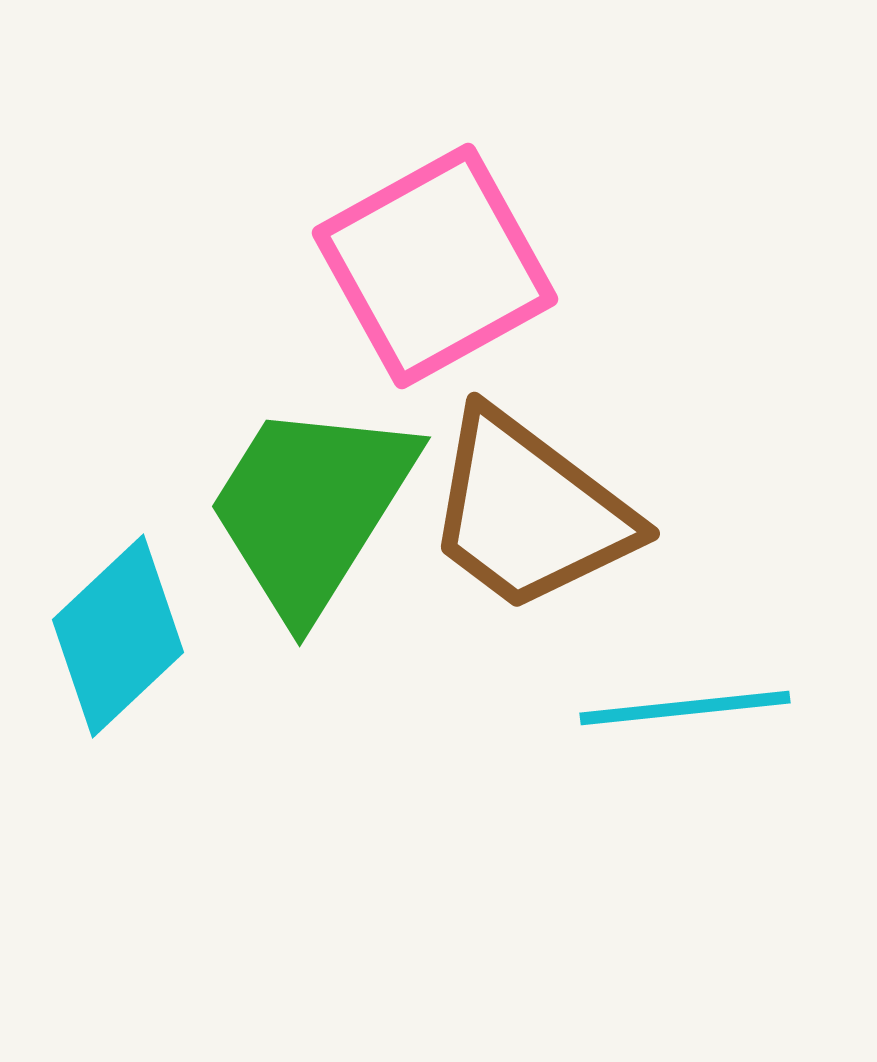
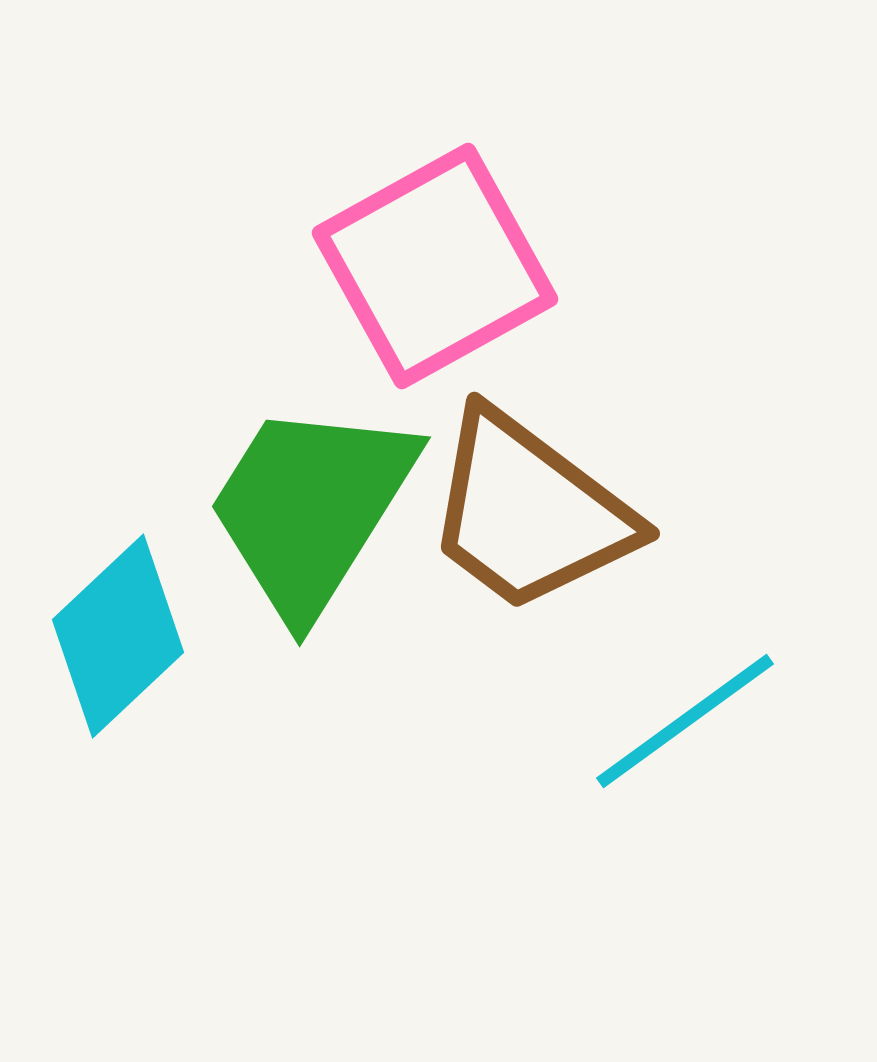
cyan line: moved 13 px down; rotated 30 degrees counterclockwise
